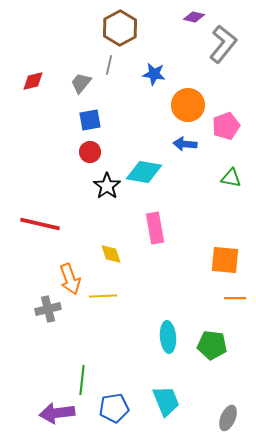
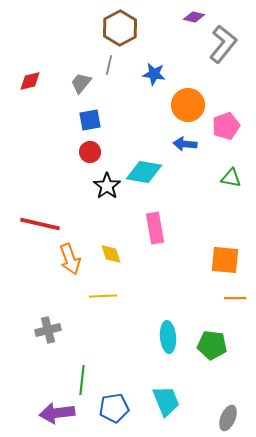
red diamond: moved 3 px left
orange arrow: moved 20 px up
gray cross: moved 21 px down
